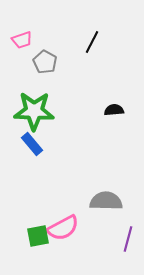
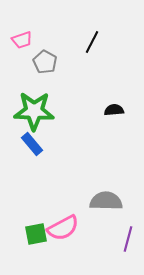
green square: moved 2 px left, 2 px up
